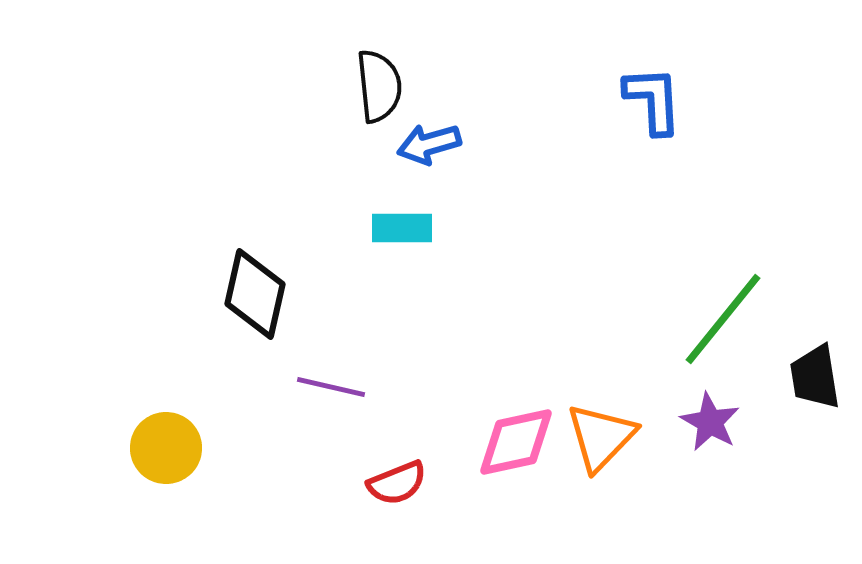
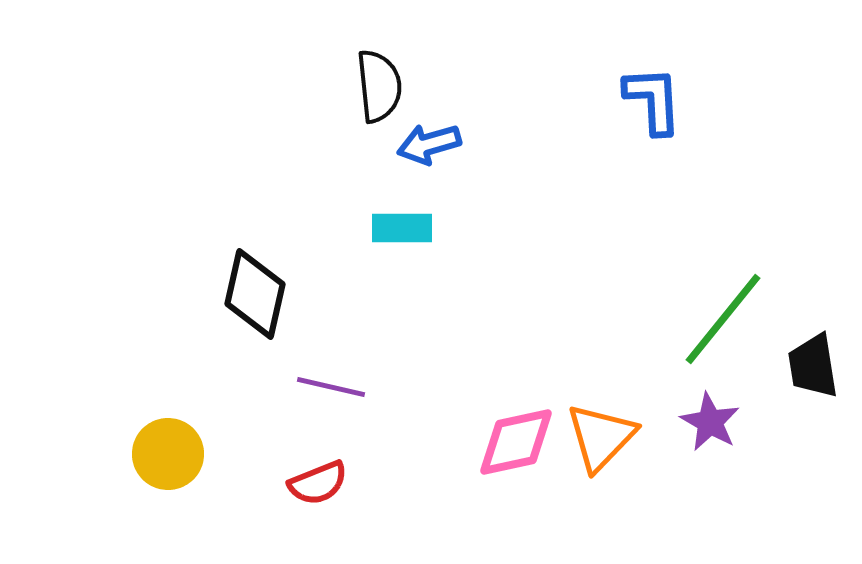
black trapezoid: moved 2 px left, 11 px up
yellow circle: moved 2 px right, 6 px down
red semicircle: moved 79 px left
